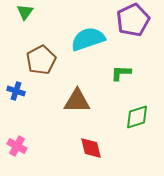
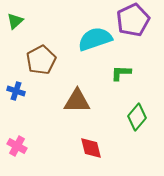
green triangle: moved 10 px left, 9 px down; rotated 12 degrees clockwise
cyan semicircle: moved 7 px right
green diamond: rotated 32 degrees counterclockwise
